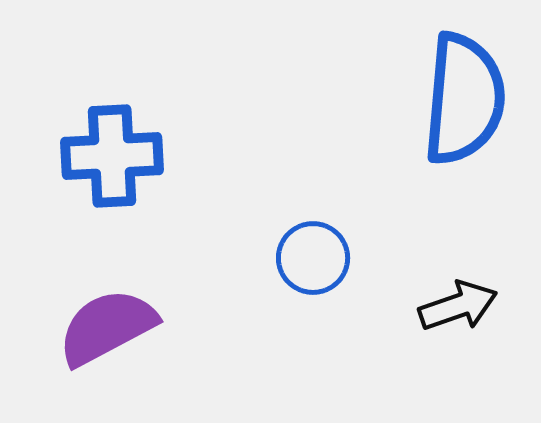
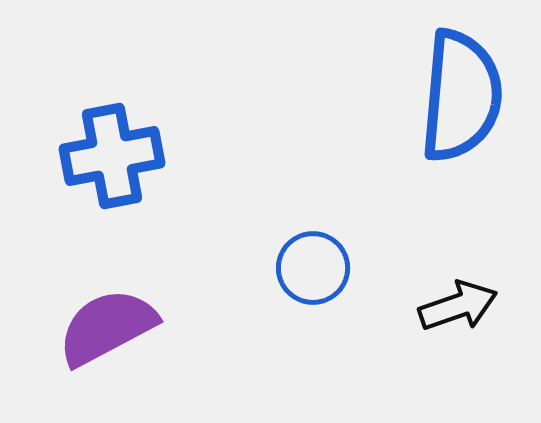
blue semicircle: moved 3 px left, 3 px up
blue cross: rotated 8 degrees counterclockwise
blue circle: moved 10 px down
